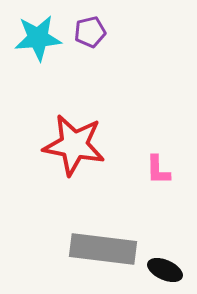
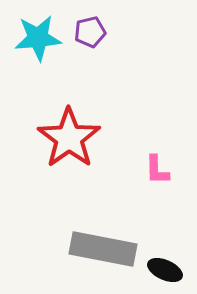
red star: moved 5 px left, 7 px up; rotated 26 degrees clockwise
pink L-shape: moved 1 px left
gray rectangle: rotated 4 degrees clockwise
